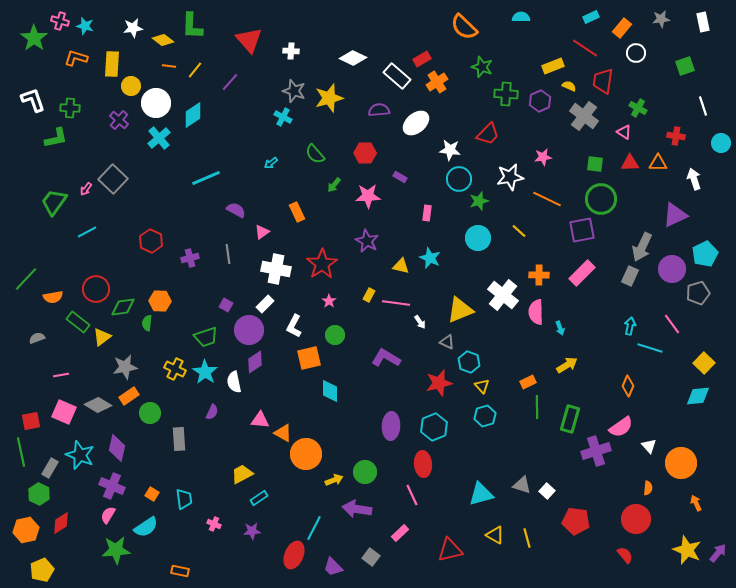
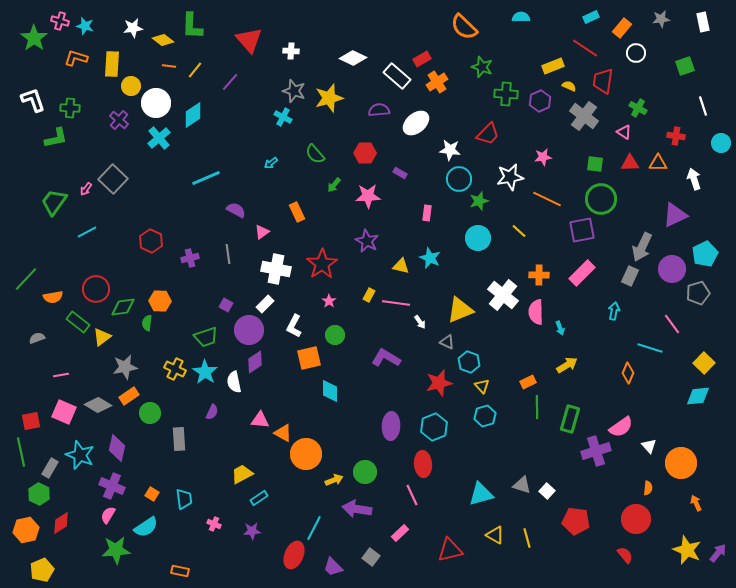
purple rectangle at (400, 177): moved 4 px up
cyan arrow at (630, 326): moved 16 px left, 15 px up
orange diamond at (628, 386): moved 13 px up
